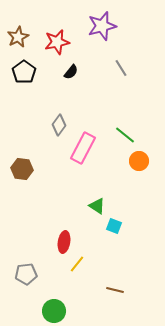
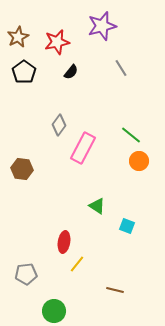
green line: moved 6 px right
cyan square: moved 13 px right
